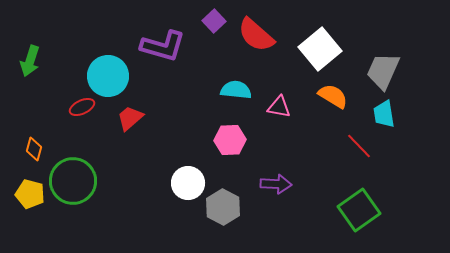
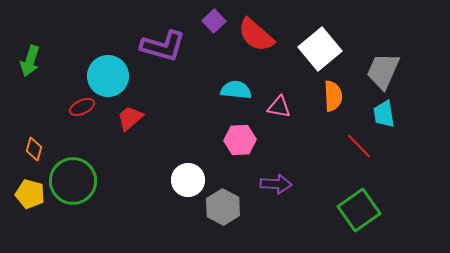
orange semicircle: rotated 56 degrees clockwise
pink hexagon: moved 10 px right
white circle: moved 3 px up
